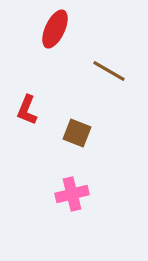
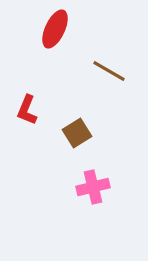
brown square: rotated 36 degrees clockwise
pink cross: moved 21 px right, 7 px up
